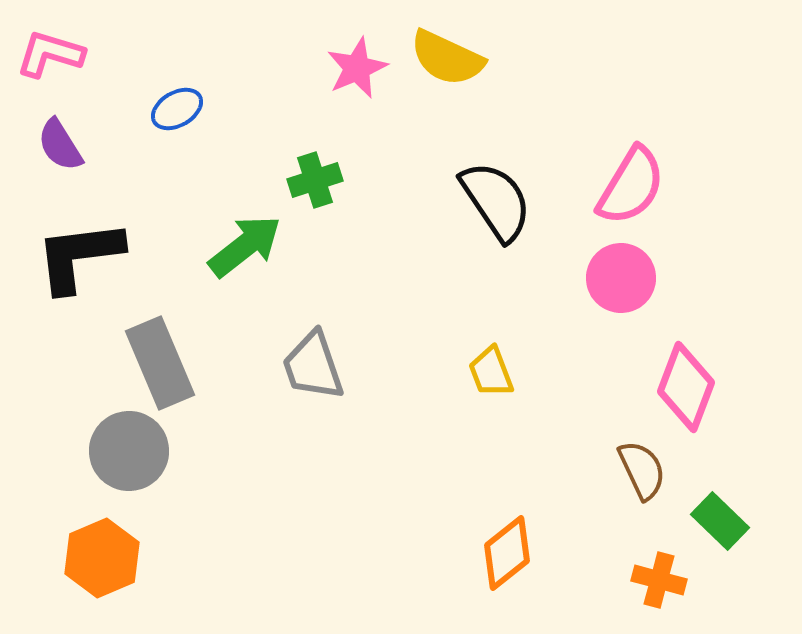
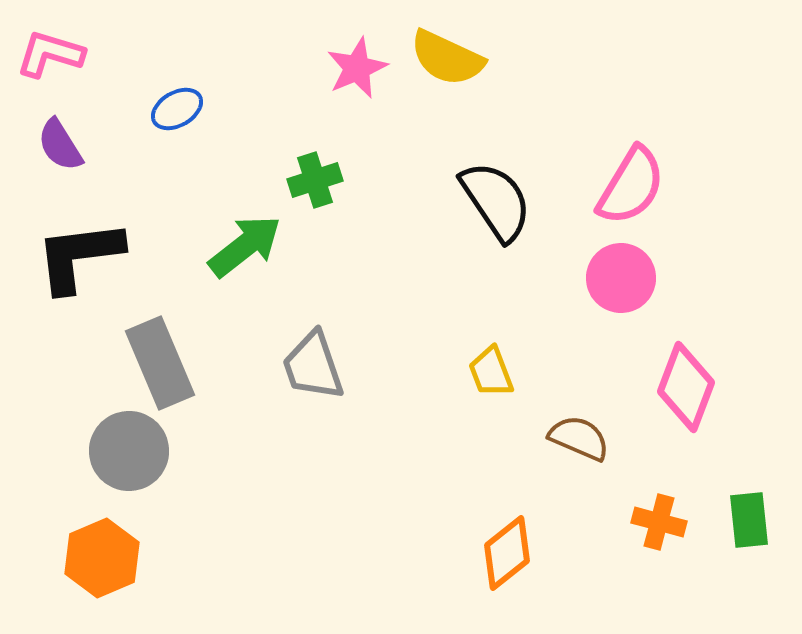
brown semicircle: moved 63 px left, 32 px up; rotated 42 degrees counterclockwise
green rectangle: moved 29 px right, 1 px up; rotated 40 degrees clockwise
orange cross: moved 58 px up
